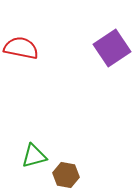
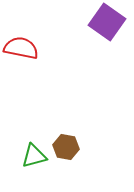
purple square: moved 5 px left, 26 px up; rotated 21 degrees counterclockwise
brown hexagon: moved 28 px up
